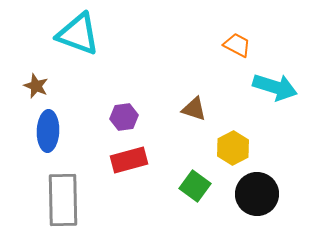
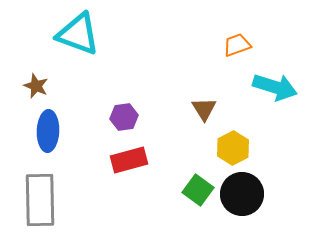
orange trapezoid: rotated 48 degrees counterclockwise
brown triangle: moved 10 px right; rotated 40 degrees clockwise
green square: moved 3 px right, 4 px down
black circle: moved 15 px left
gray rectangle: moved 23 px left
